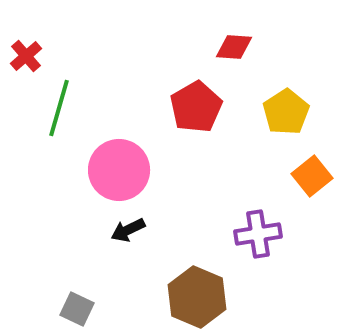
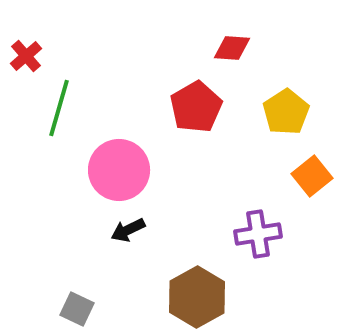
red diamond: moved 2 px left, 1 px down
brown hexagon: rotated 8 degrees clockwise
